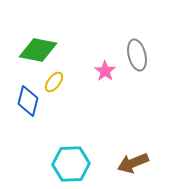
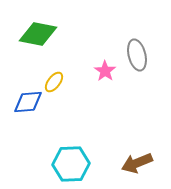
green diamond: moved 16 px up
blue diamond: moved 1 px down; rotated 72 degrees clockwise
brown arrow: moved 4 px right
